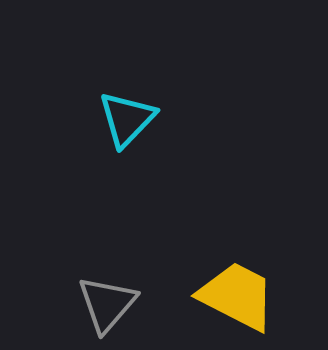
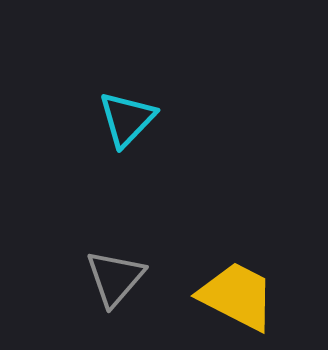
gray triangle: moved 8 px right, 26 px up
